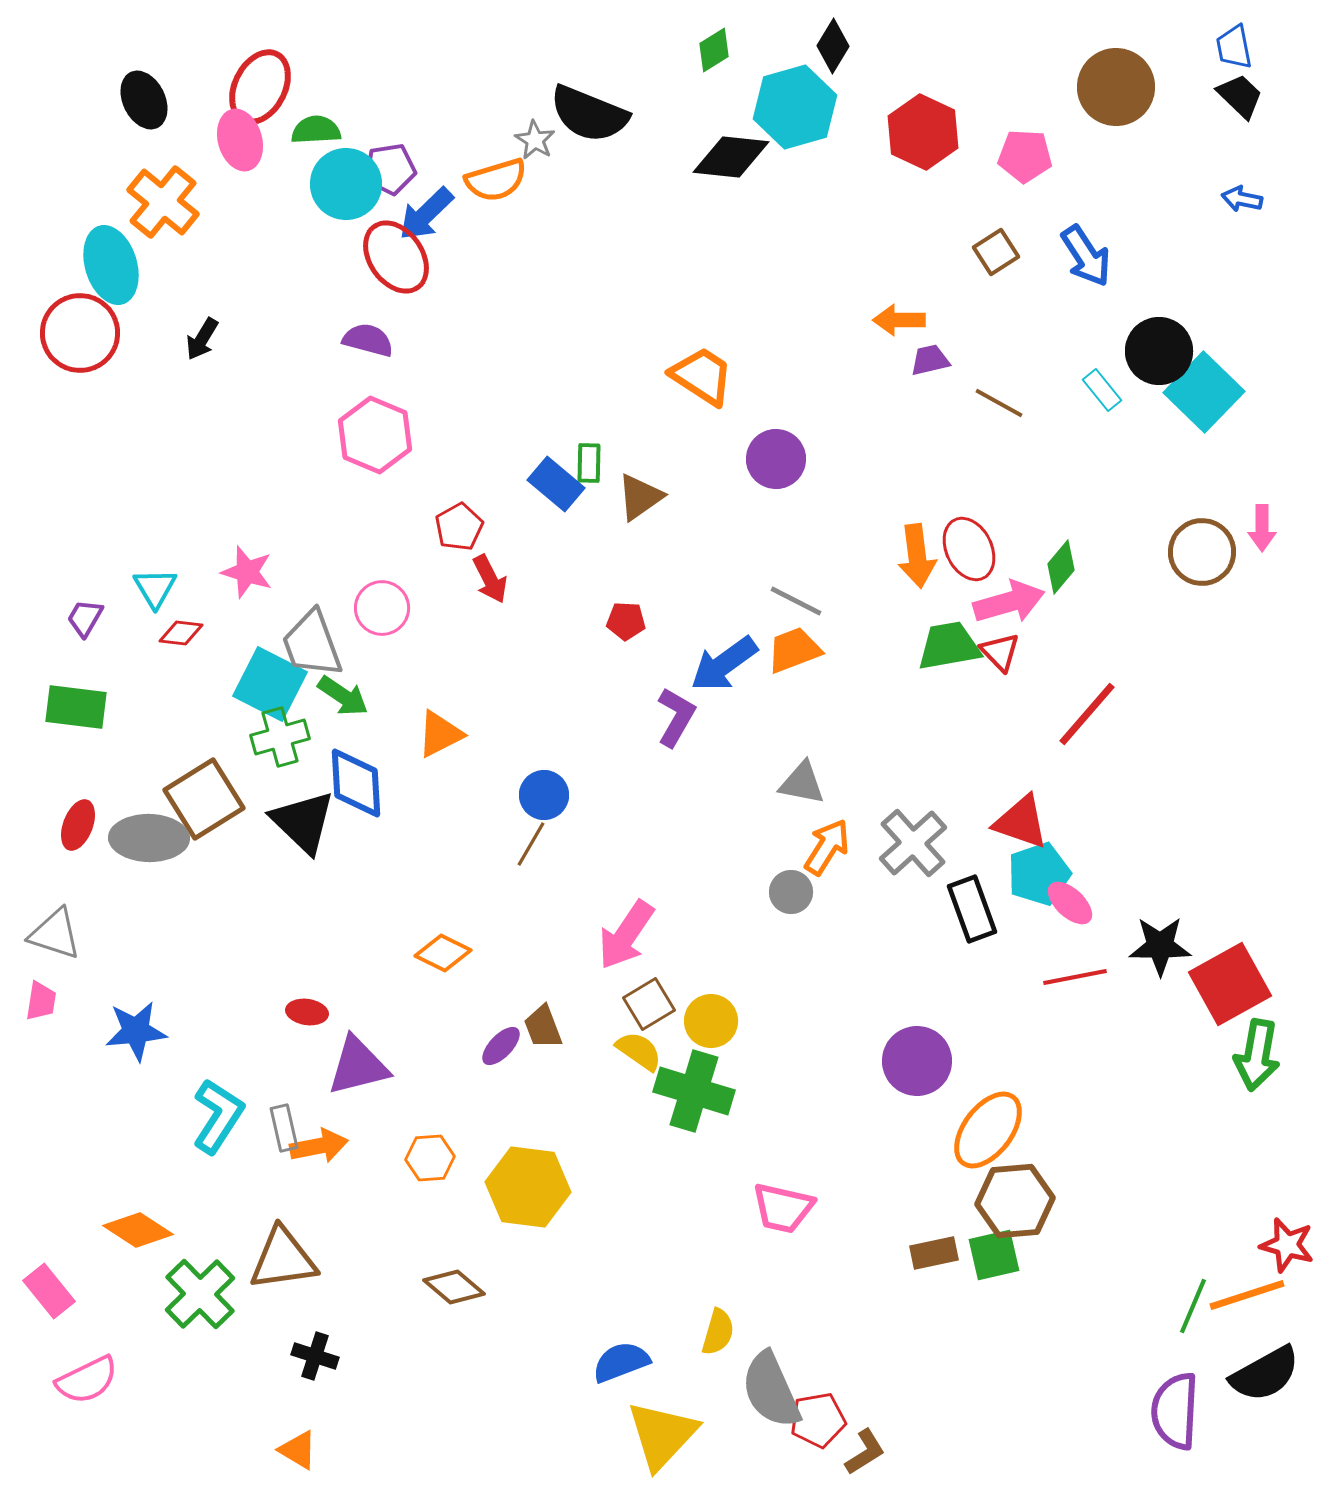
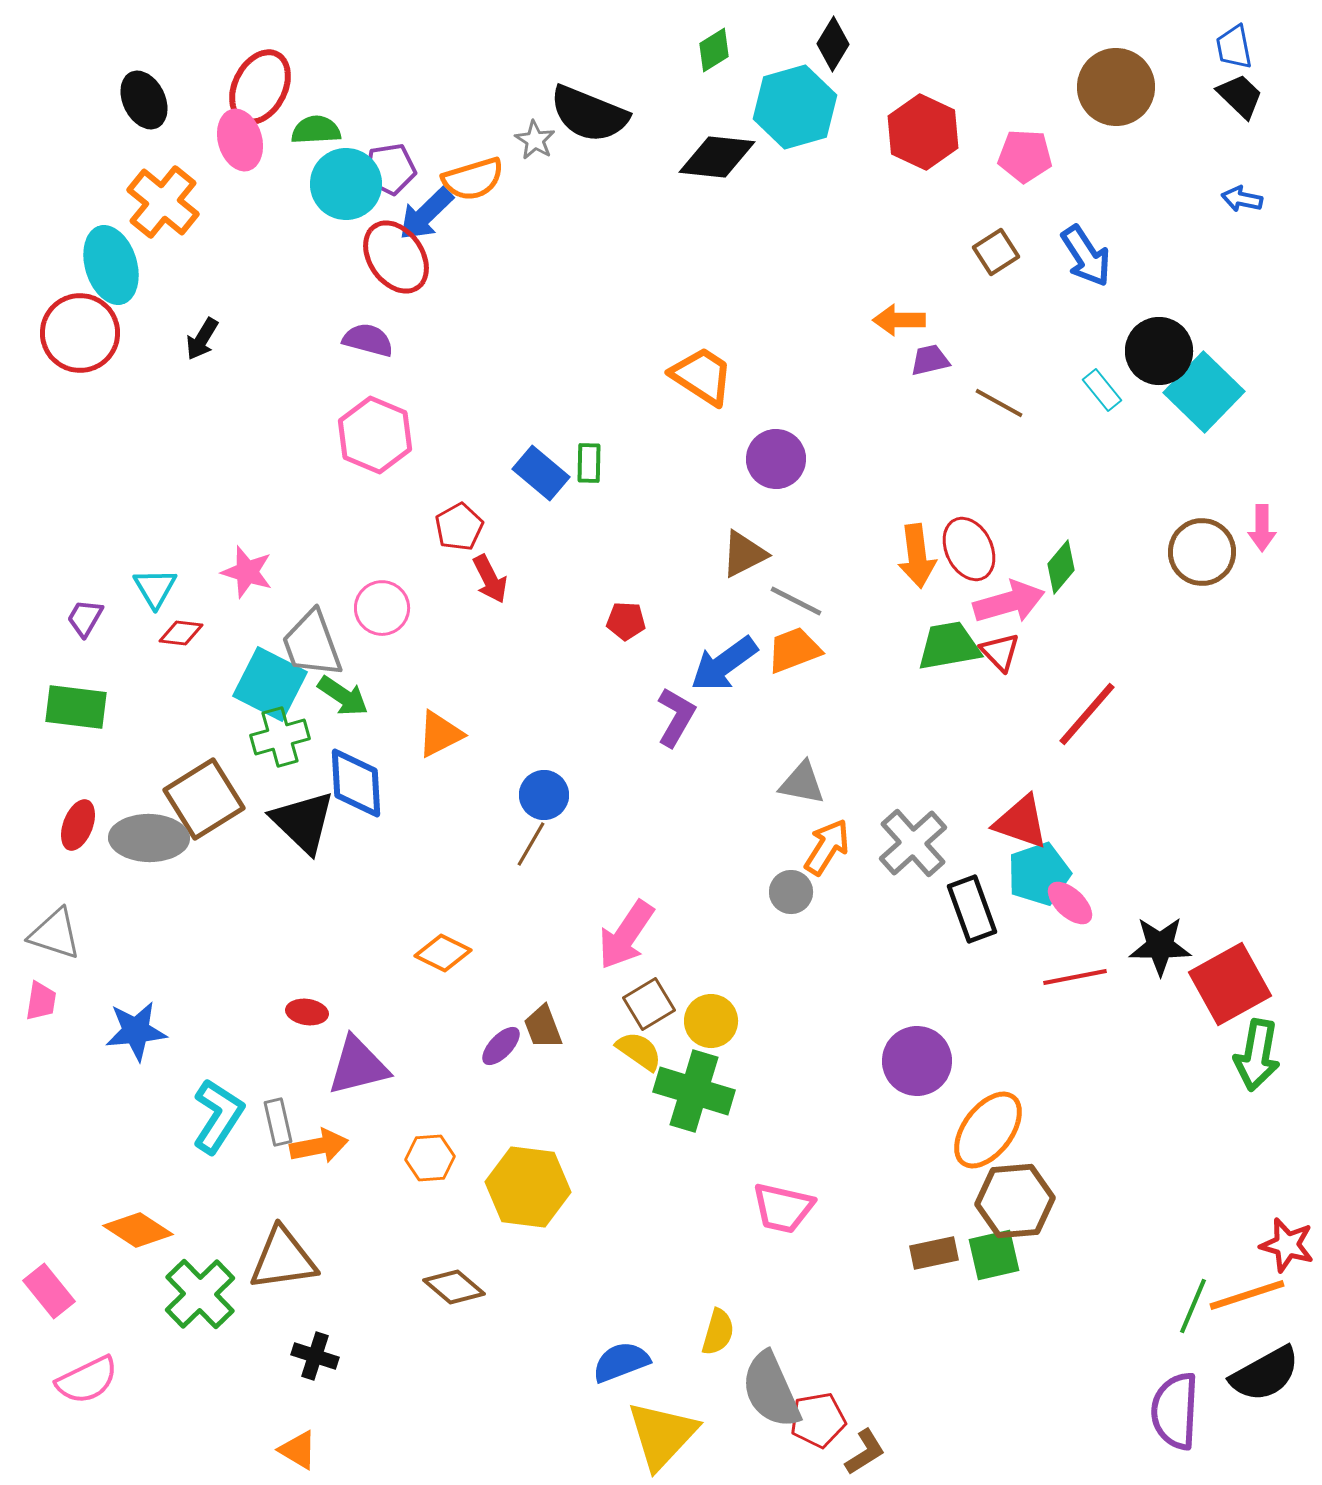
black diamond at (833, 46): moved 2 px up
black diamond at (731, 157): moved 14 px left
orange semicircle at (496, 180): moved 23 px left, 1 px up
blue rectangle at (556, 484): moved 15 px left, 11 px up
brown triangle at (640, 497): moved 104 px right, 57 px down; rotated 8 degrees clockwise
gray rectangle at (284, 1128): moved 6 px left, 6 px up
